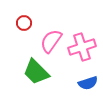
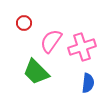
blue semicircle: rotated 66 degrees counterclockwise
